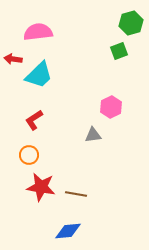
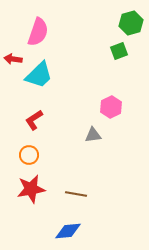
pink semicircle: rotated 116 degrees clockwise
red star: moved 10 px left, 2 px down; rotated 20 degrees counterclockwise
